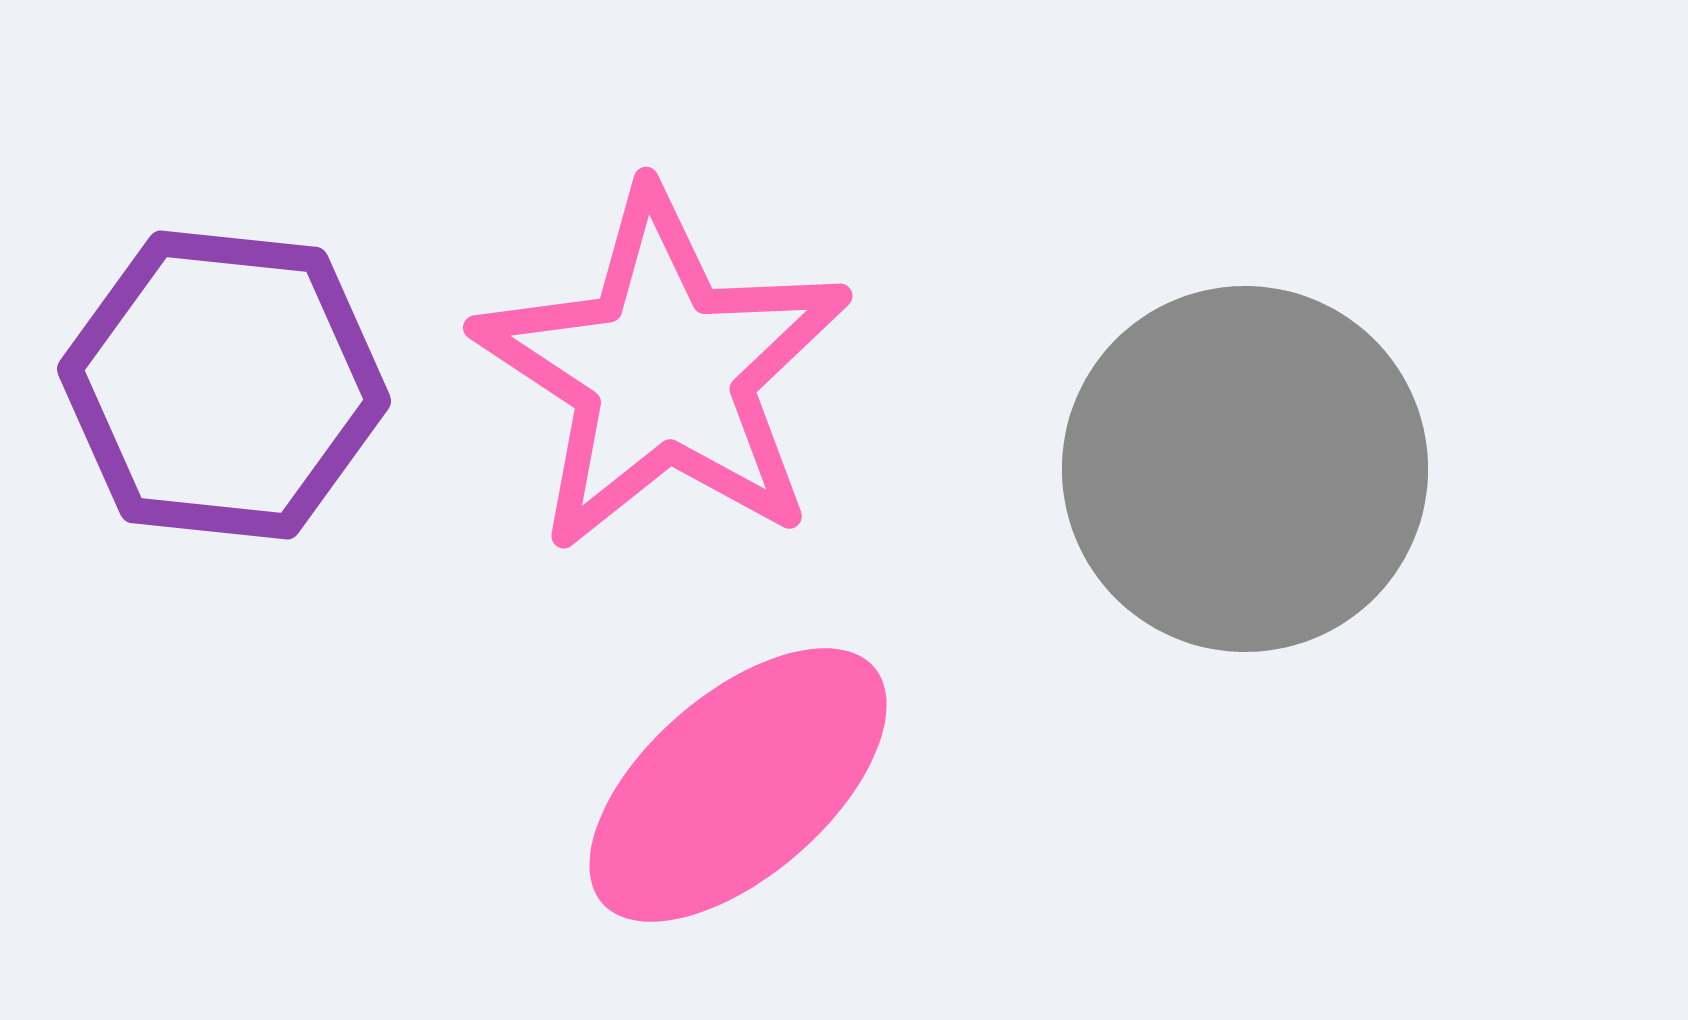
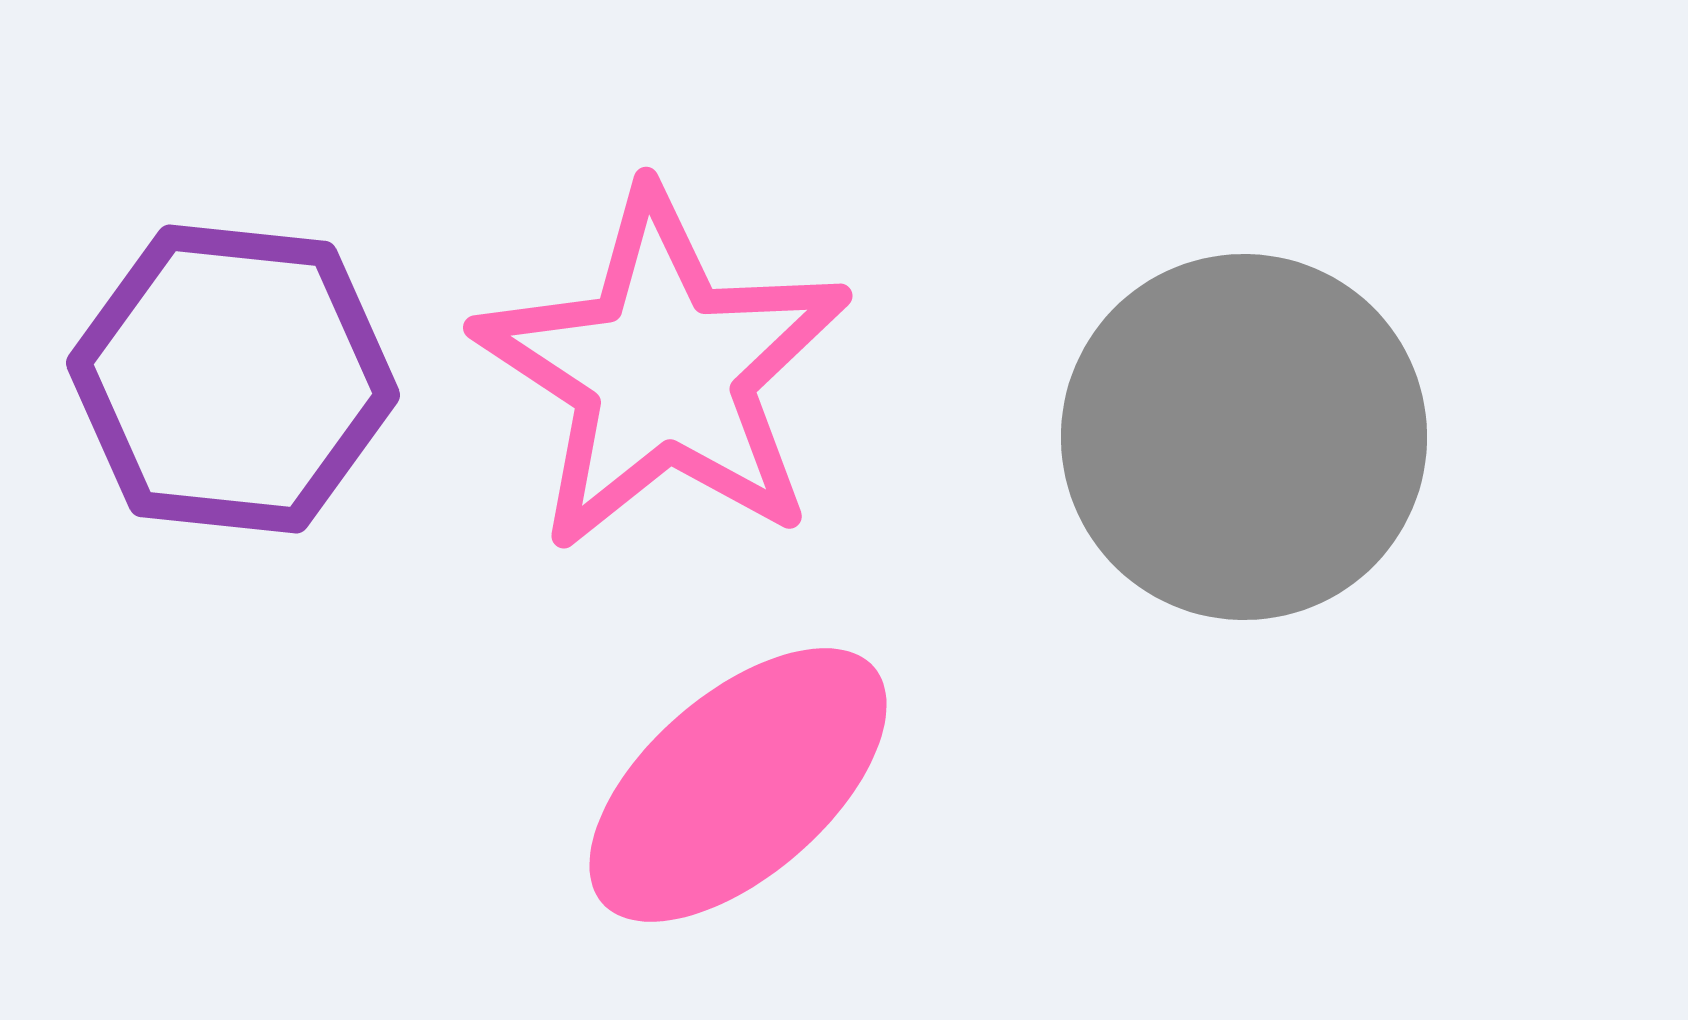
purple hexagon: moved 9 px right, 6 px up
gray circle: moved 1 px left, 32 px up
